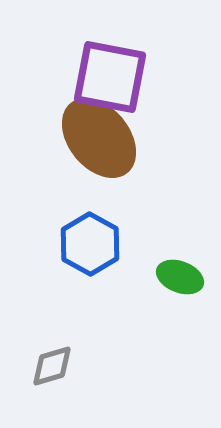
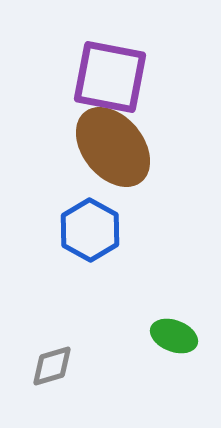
brown ellipse: moved 14 px right, 9 px down
blue hexagon: moved 14 px up
green ellipse: moved 6 px left, 59 px down
